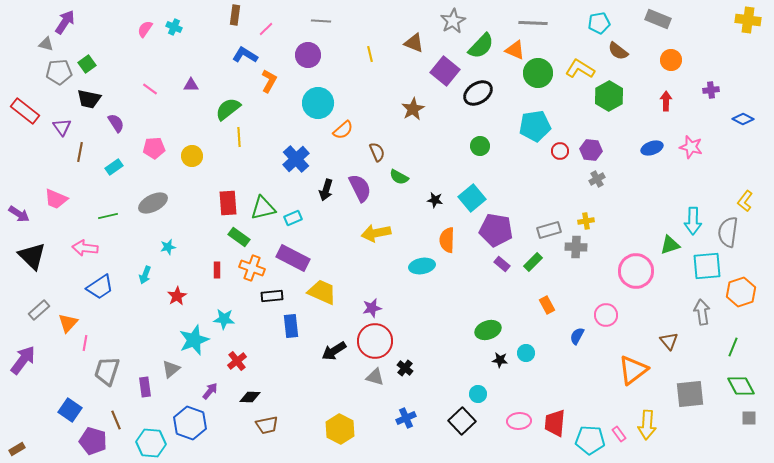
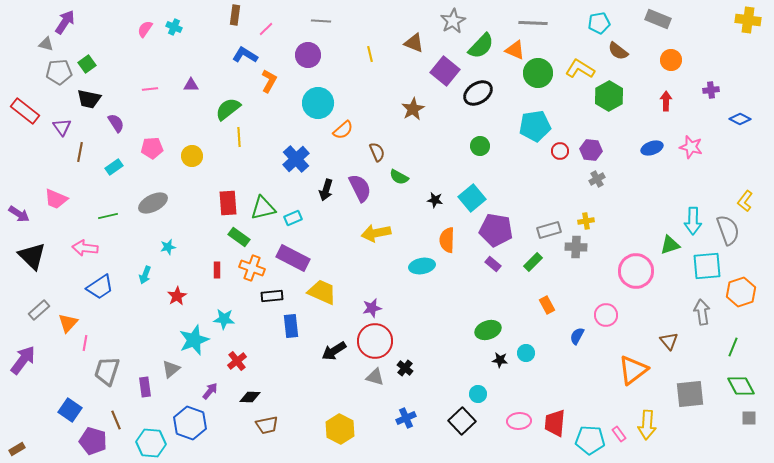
pink line at (150, 89): rotated 42 degrees counterclockwise
blue diamond at (743, 119): moved 3 px left
pink pentagon at (154, 148): moved 2 px left
gray semicircle at (728, 232): moved 2 px up; rotated 152 degrees clockwise
purple rectangle at (502, 264): moved 9 px left
